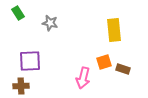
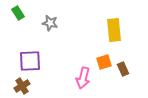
brown rectangle: rotated 48 degrees clockwise
brown cross: moved 1 px right; rotated 28 degrees counterclockwise
